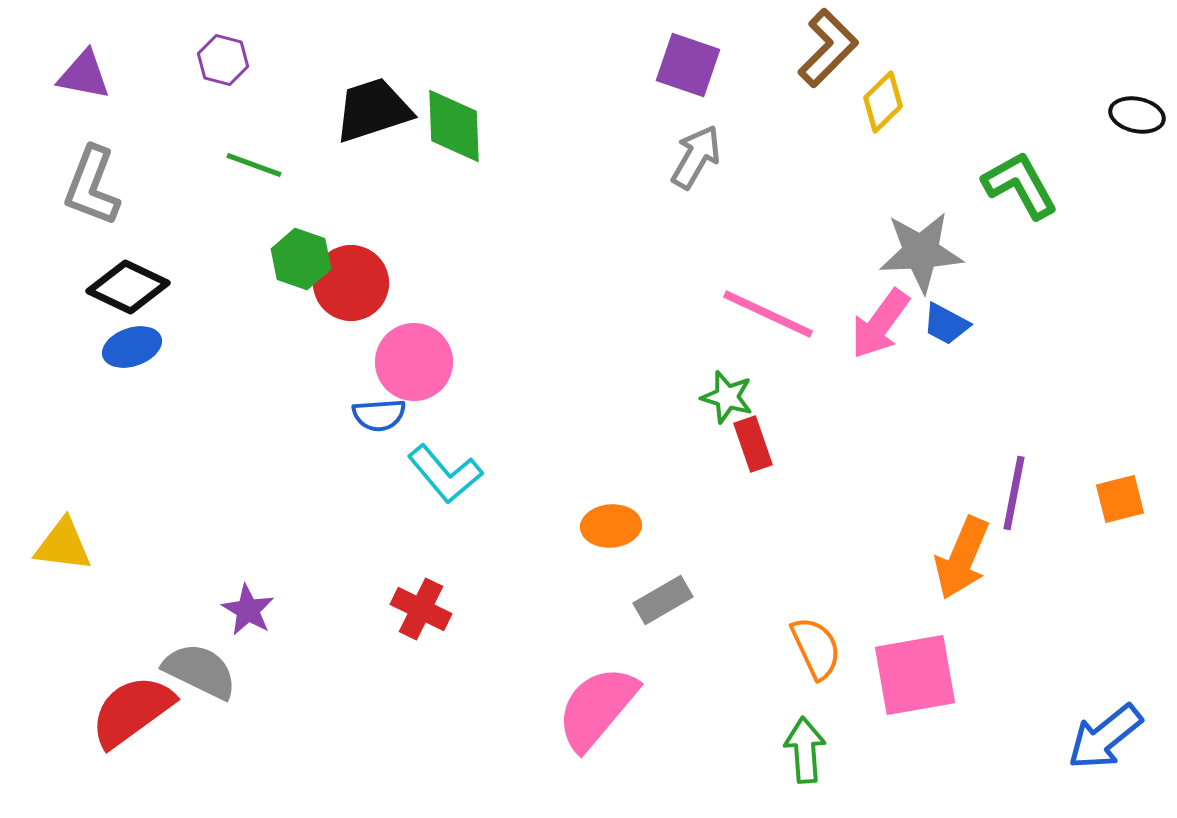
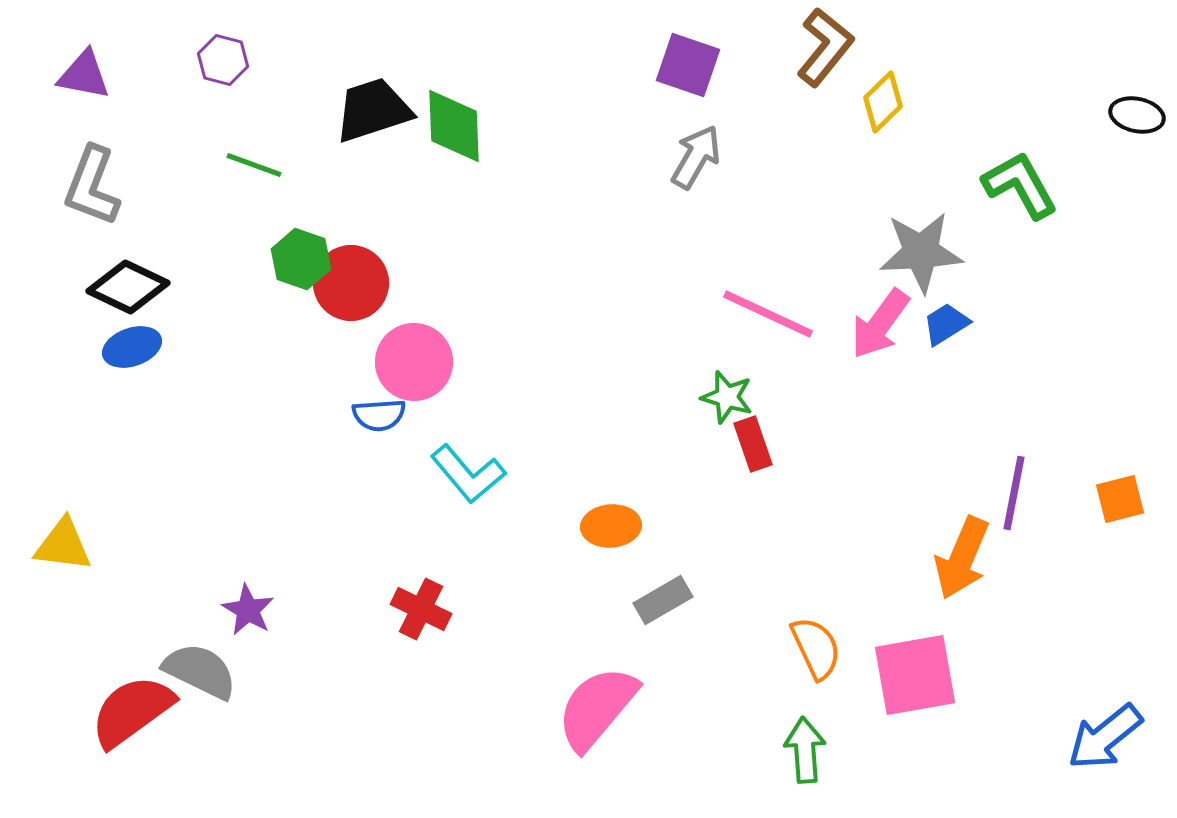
brown L-shape: moved 3 px left, 1 px up; rotated 6 degrees counterclockwise
blue trapezoid: rotated 120 degrees clockwise
cyan L-shape: moved 23 px right
